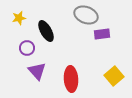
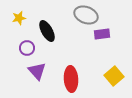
black ellipse: moved 1 px right
